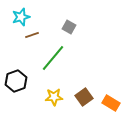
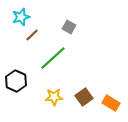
brown line: rotated 24 degrees counterclockwise
green line: rotated 8 degrees clockwise
black hexagon: rotated 15 degrees counterclockwise
